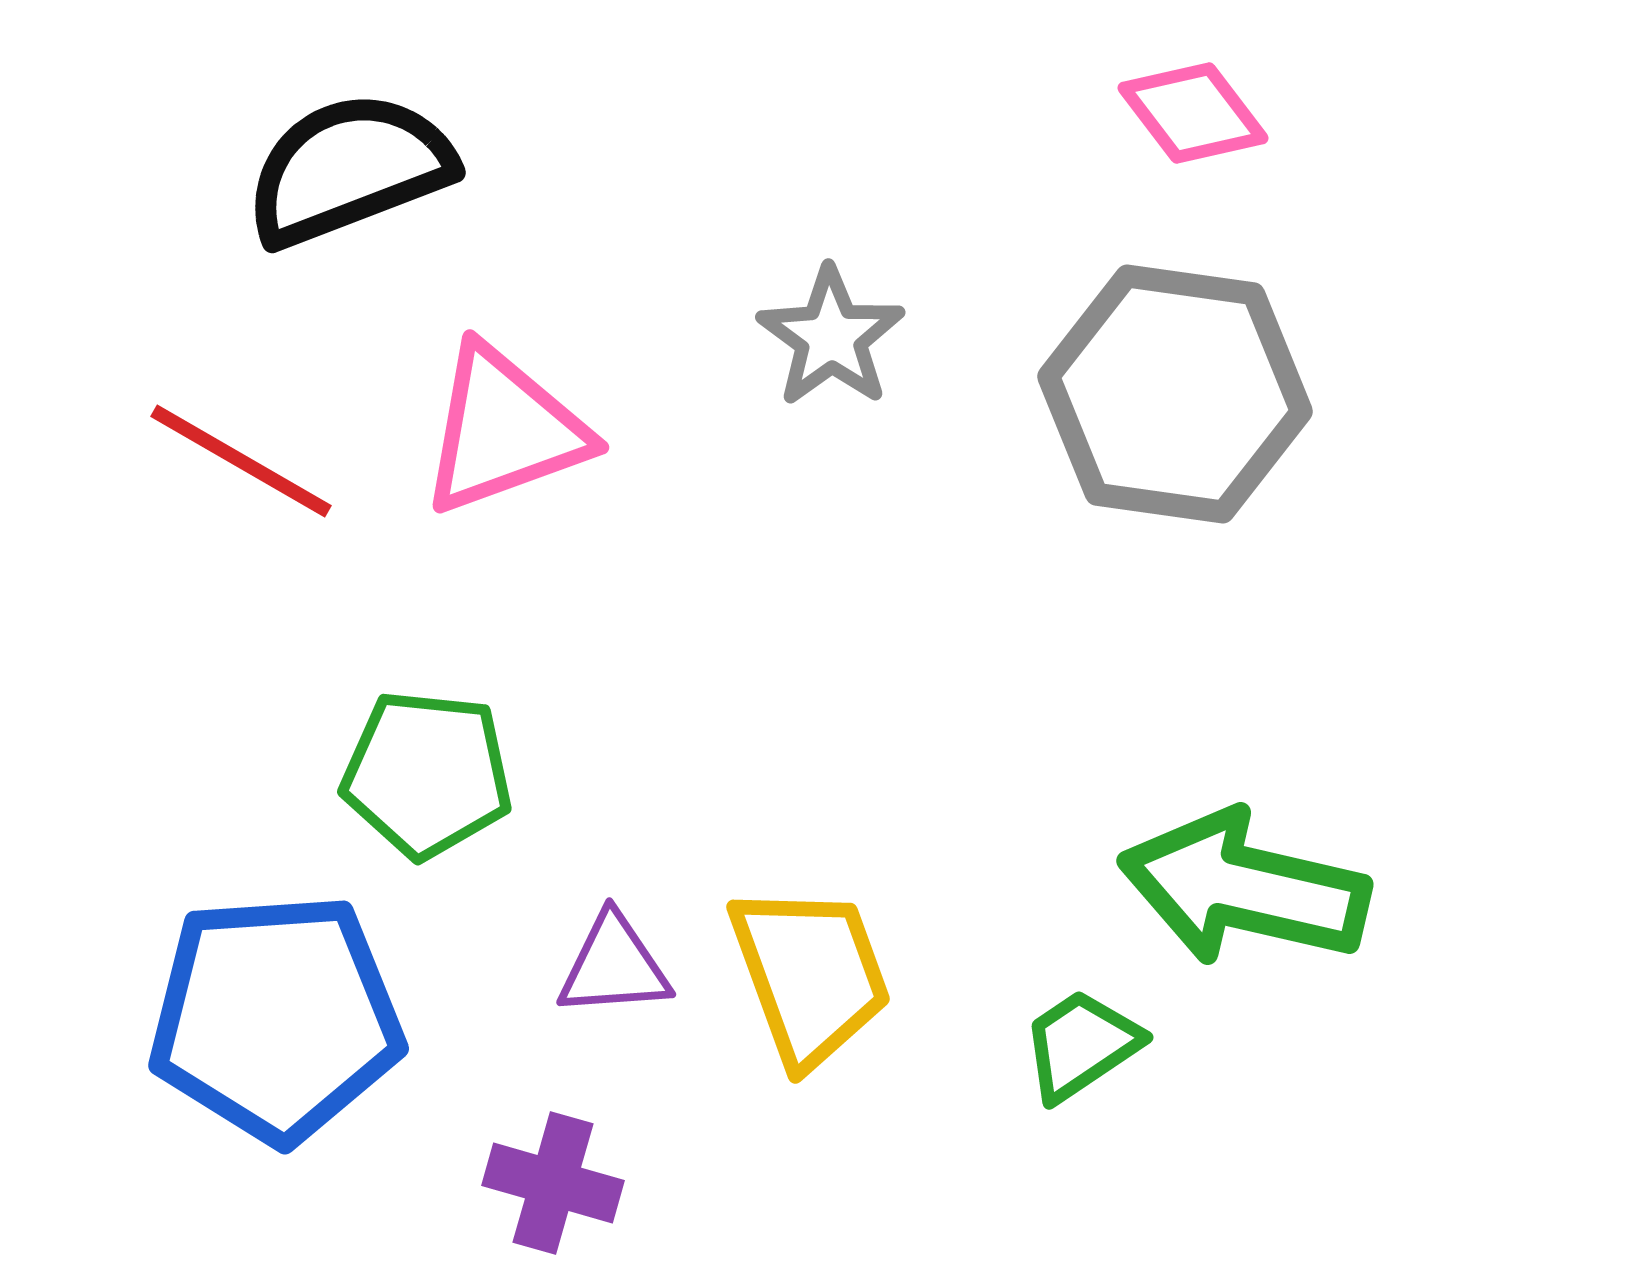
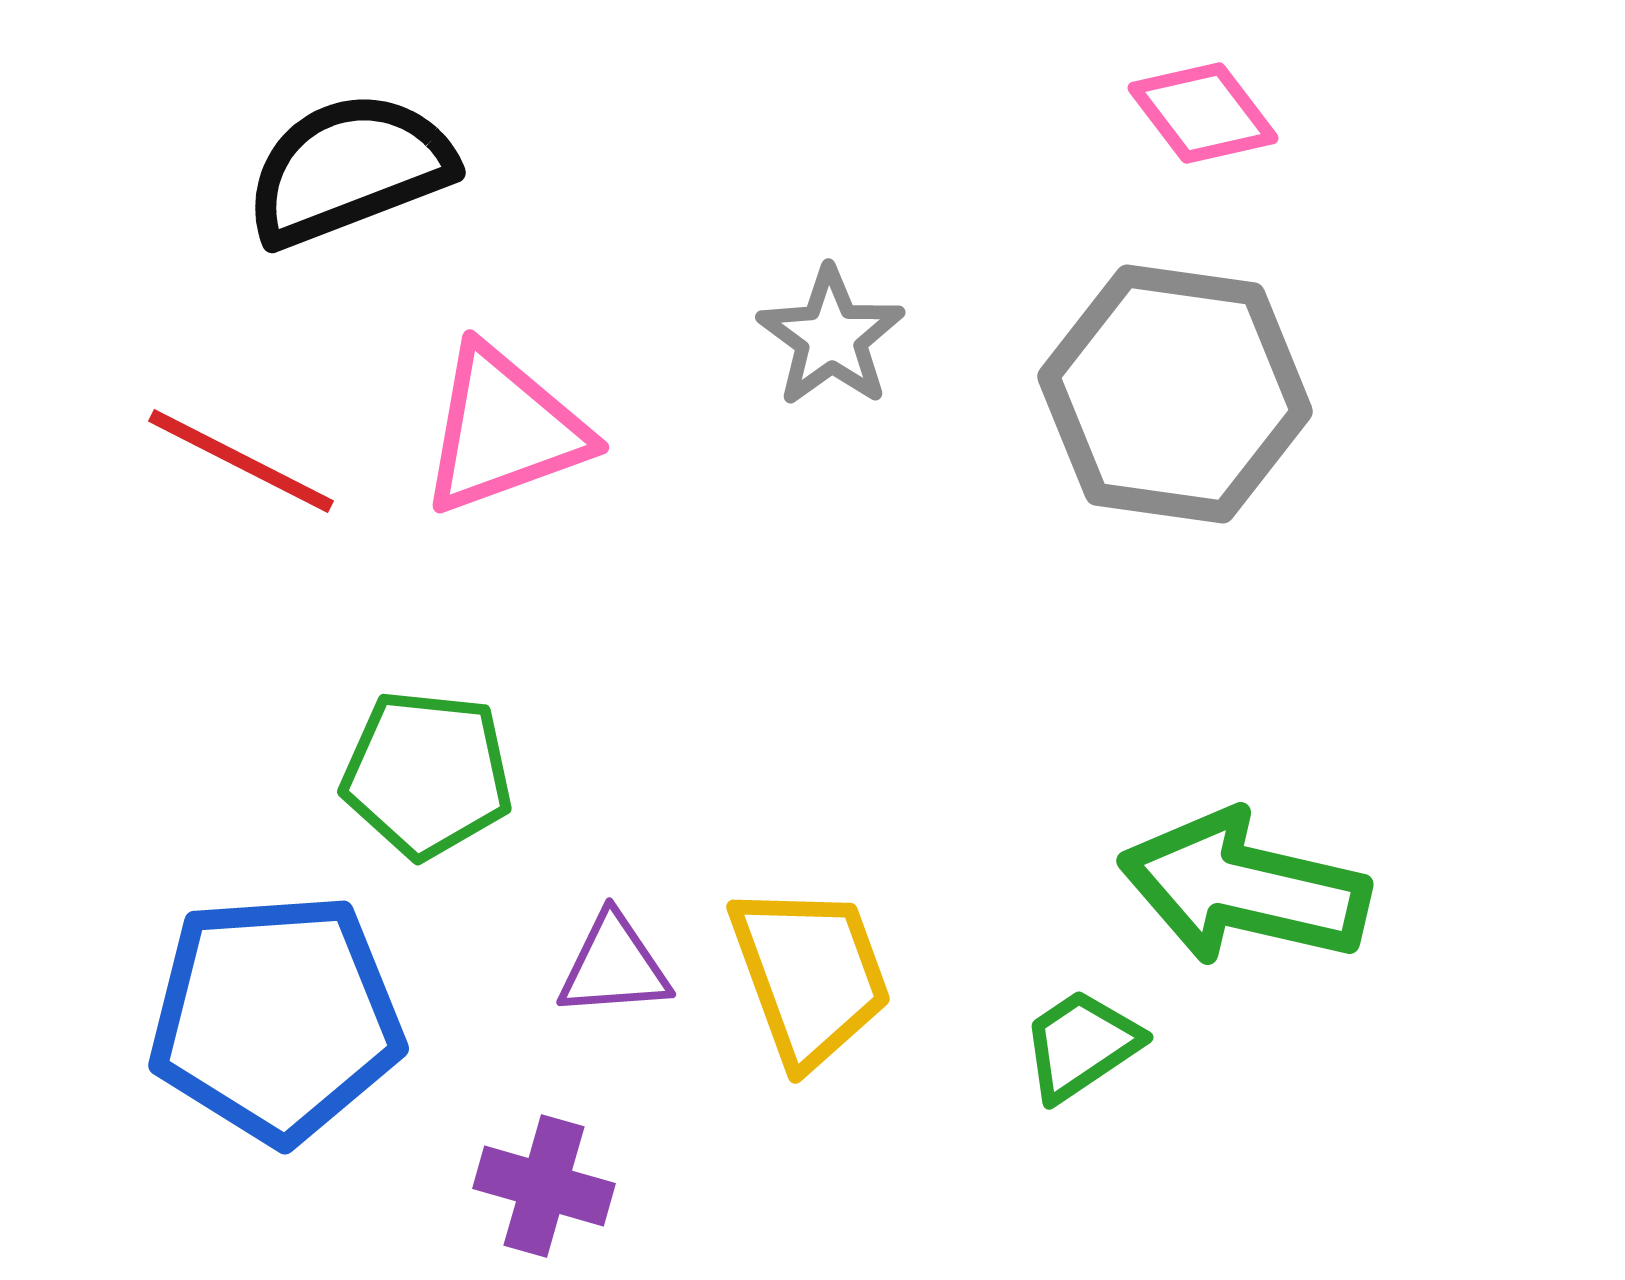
pink diamond: moved 10 px right
red line: rotated 3 degrees counterclockwise
purple cross: moved 9 px left, 3 px down
